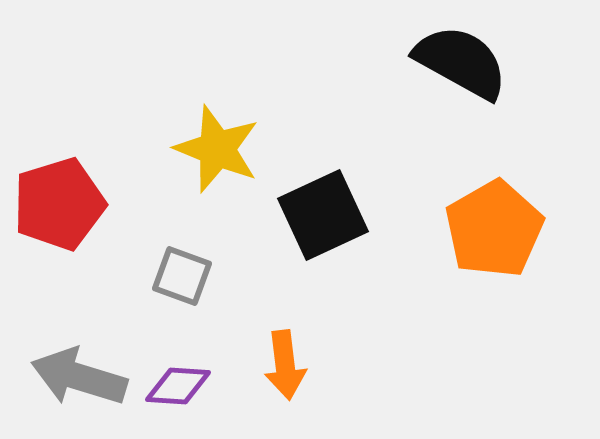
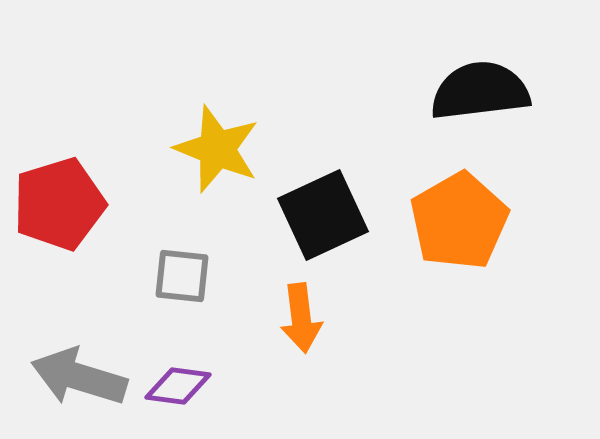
black semicircle: moved 19 px right, 29 px down; rotated 36 degrees counterclockwise
orange pentagon: moved 35 px left, 8 px up
gray square: rotated 14 degrees counterclockwise
orange arrow: moved 16 px right, 47 px up
purple diamond: rotated 4 degrees clockwise
